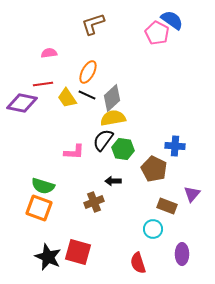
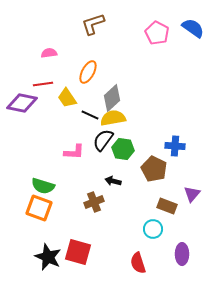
blue semicircle: moved 21 px right, 8 px down
black line: moved 3 px right, 20 px down
black arrow: rotated 14 degrees clockwise
